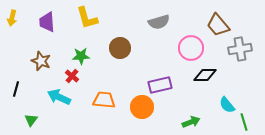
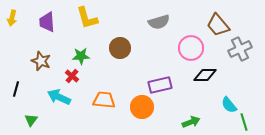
gray cross: rotated 15 degrees counterclockwise
cyan semicircle: moved 2 px right
